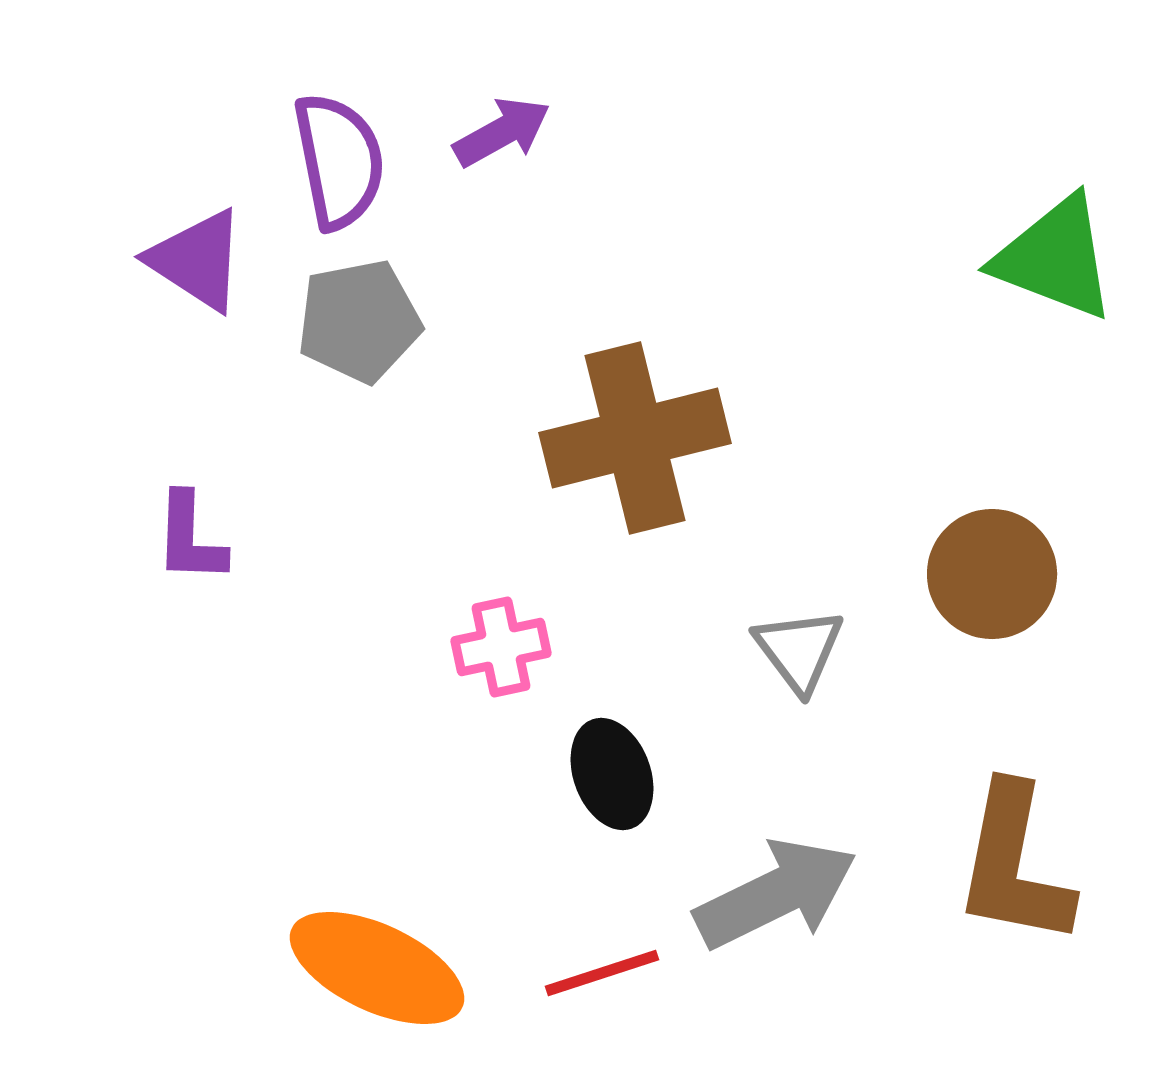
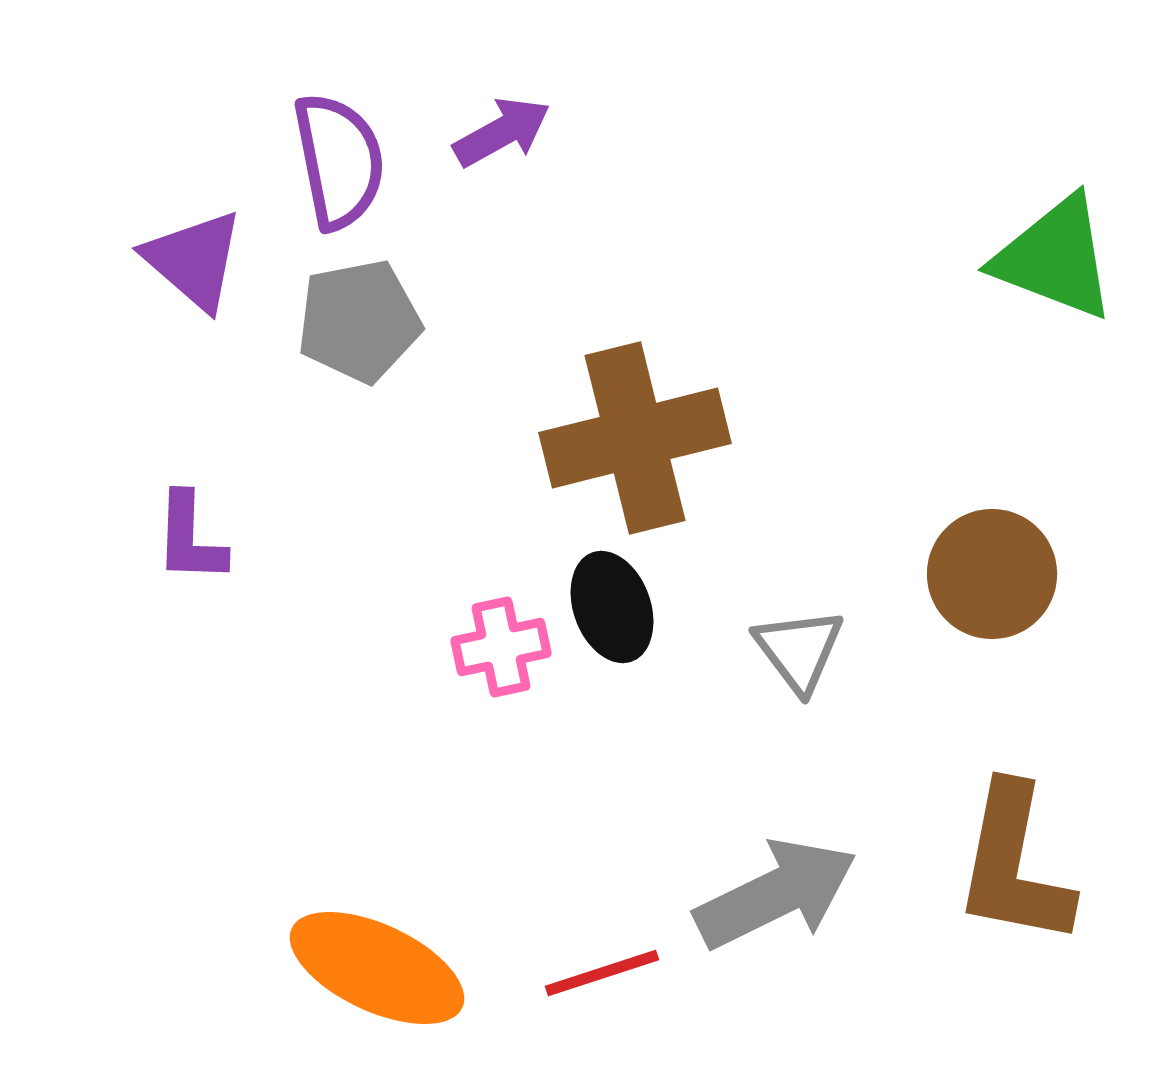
purple triangle: moved 3 px left; rotated 8 degrees clockwise
black ellipse: moved 167 px up
